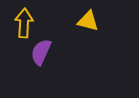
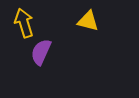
yellow arrow: rotated 20 degrees counterclockwise
